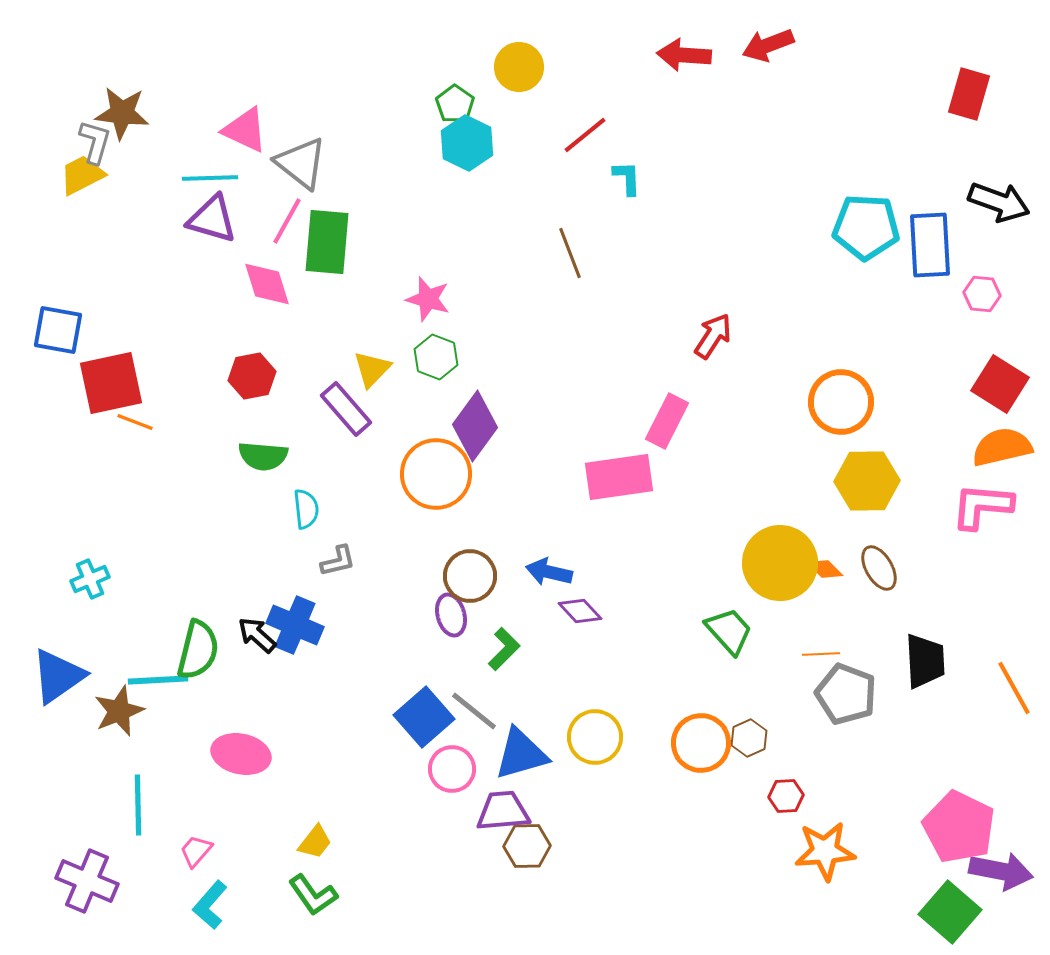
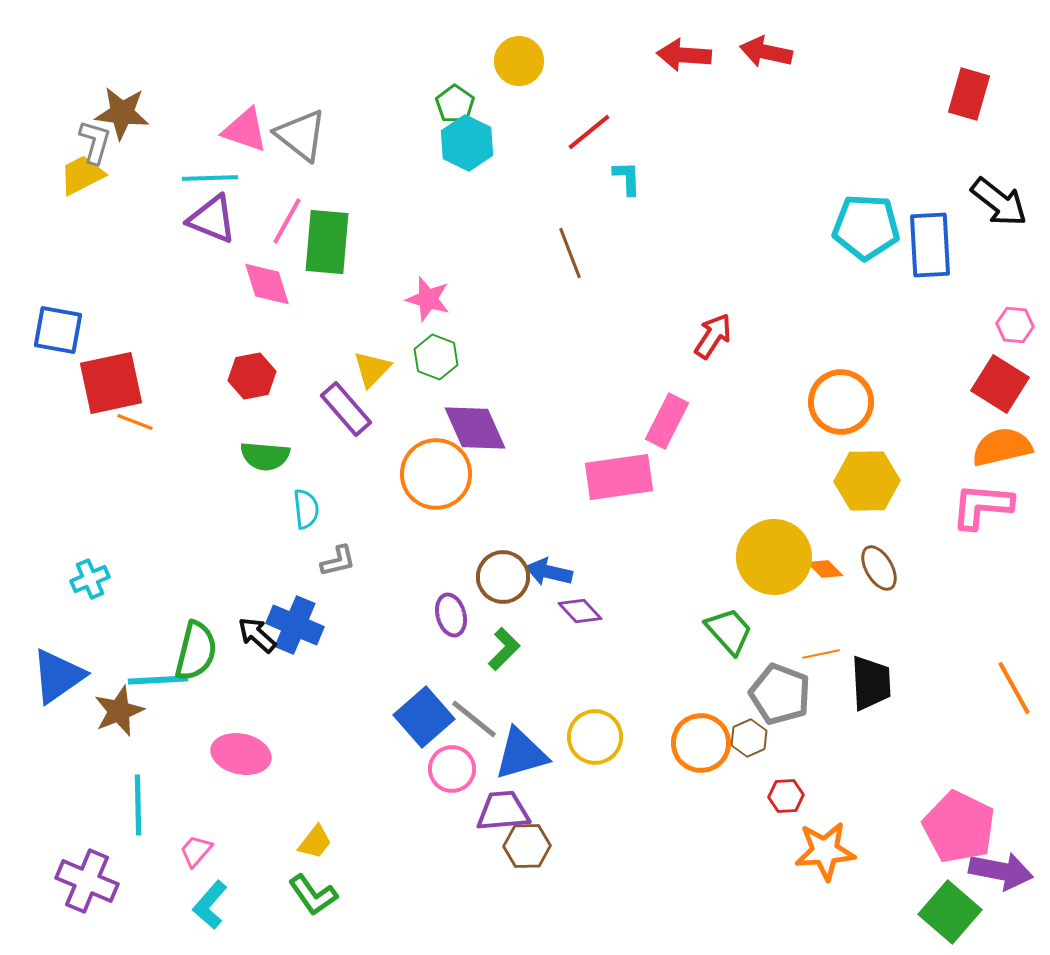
red arrow at (768, 45): moved 2 px left, 7 px down; rotated 33 degrees clockwise
yellow circle at (519, 67): moved 6 px up
pink triangle at (245, 130): rotated 6 degrees counterclockwise
red line at (585, 135): moved 4 px right, 3 px up
gray triangle at (301, 163): moved 28 px up
black arrow at (999, 202): rotated 18 degrees clockwise
purple triangle at (212, 219): rotated 6 degrees clockwise
pink hexagon at (982, 294): moved 33 px right, 31 px down
purple diamond at (475, 426): moved 2 px down; rotated 60 degrees counterclockwise
green semicircle at (263, 456): moved 2 px right
yellow circle at (780, 563): moved 6 px left, 6 px up
brown circle at (470, 576): moved 33 px right, 1 px down
green semicircle at (198, 650): moved 2 px left, 1 px down
orange line at (821, 654): rotated 9 degrees counterclockwise
black trapezoid at (925, 661): moved 54 px left, 22 px down
gray pentagon at (846, 694): moved 66 px left
gray line at (474, 711): moved 8 px down
